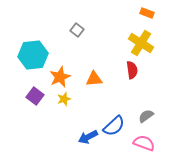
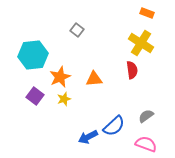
pink semicircle: moved 2 px right, 1 px down
